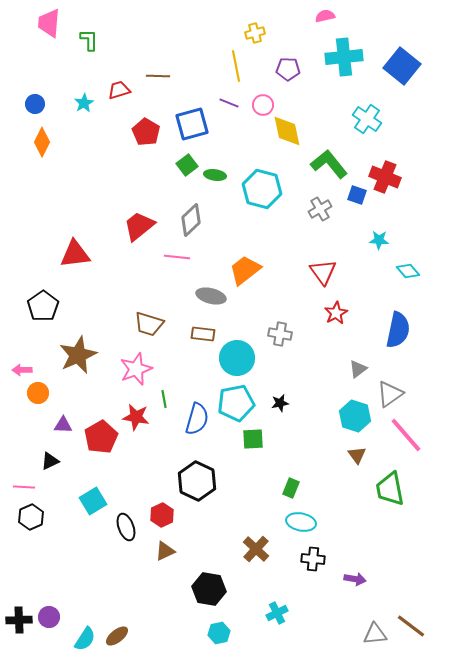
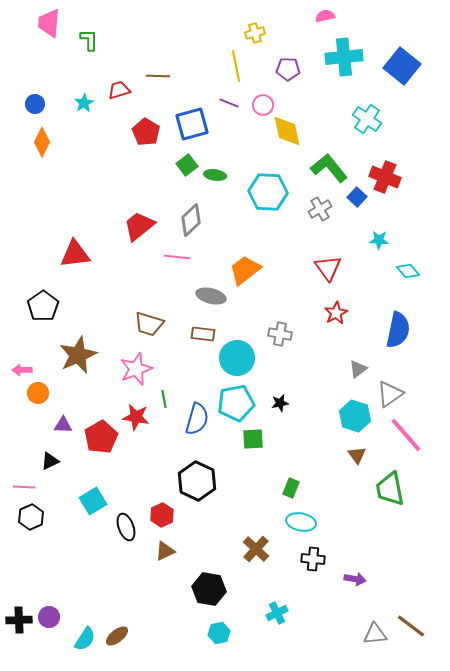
green L-shape at (329, 164): moved 4 px down
cyan hexagon at (262, 189): moved 6 px right, 3 px down; rotated 12 degrees counterclockwise
blue square at (357, 195): moved 2 px down; rotated 24 degrees clockwise
red triangle at (323, 272): moved 5 px right, 4 px up
